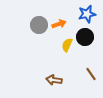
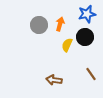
orange arrow: moved 1 px right; rotated 56 degrees counterclockwise
